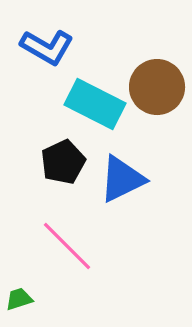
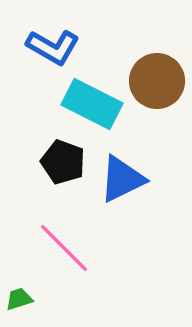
blue L-shape: moved 6 px right
brown circle: moved 6 px up
cyan rectangle: moved 3 px left
black pentagon: rotated 27 degrees counterclockwise
pink line: moved 3 px left, 2 px down
